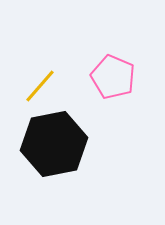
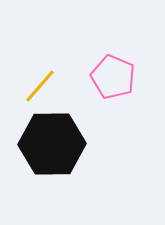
black hexagon: moved 2 px left; rotated 10 degrees clockwise
